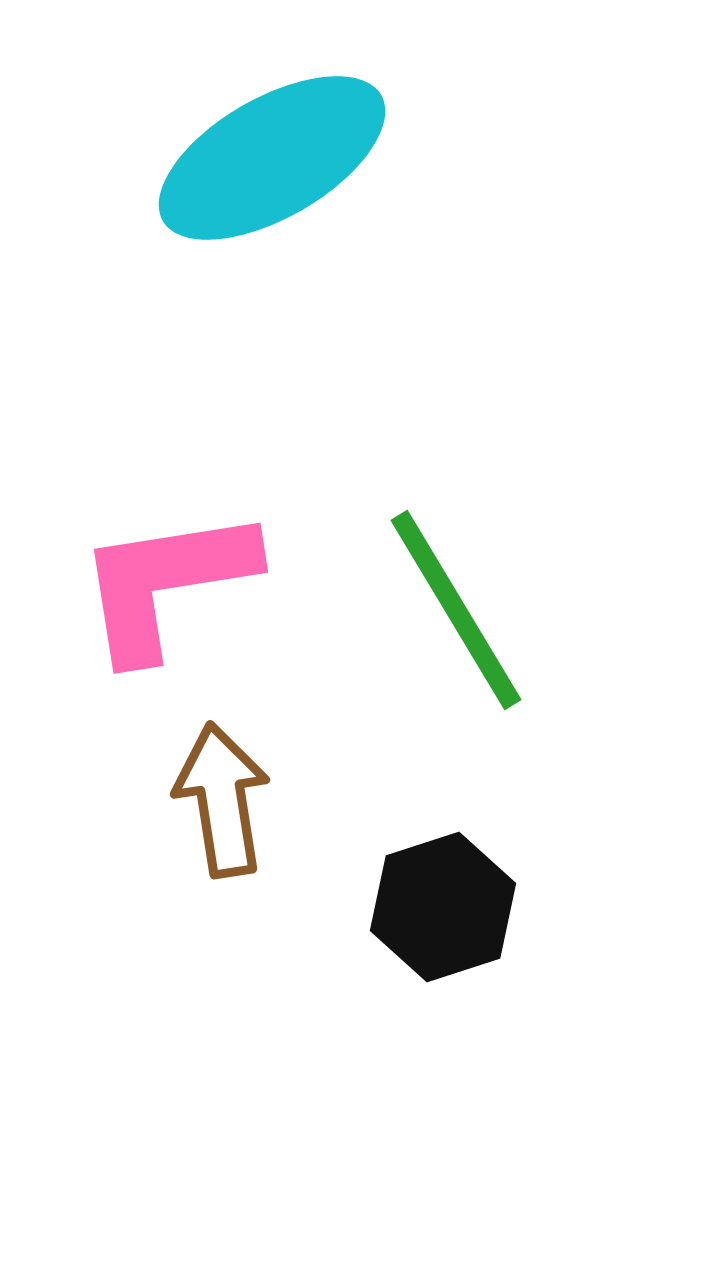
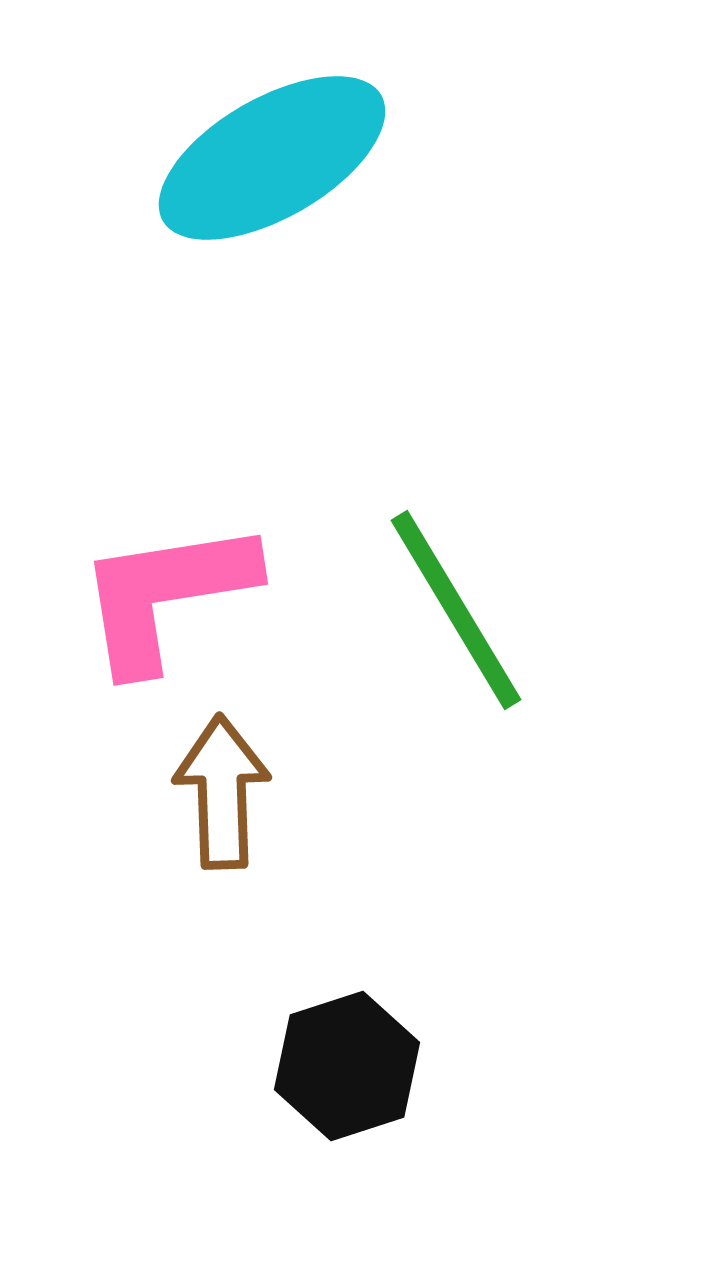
pink L-shape: moved 12 px down
brown arrow: moved 8 px up; rotated 7 degrees clockwise
black hexagon: moved 96 px left, 159 px down
